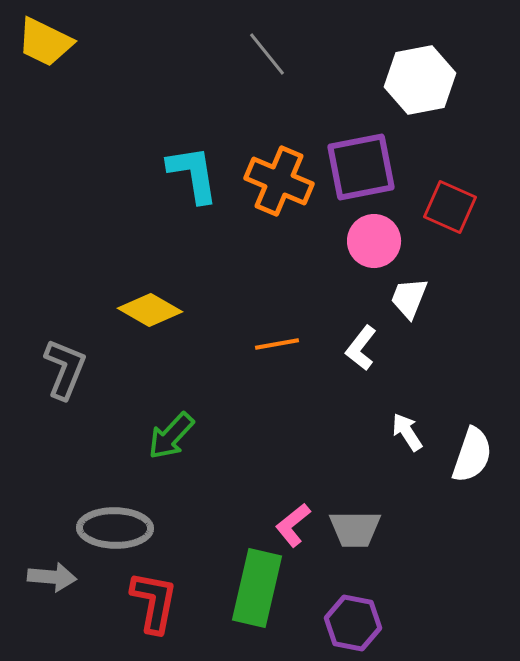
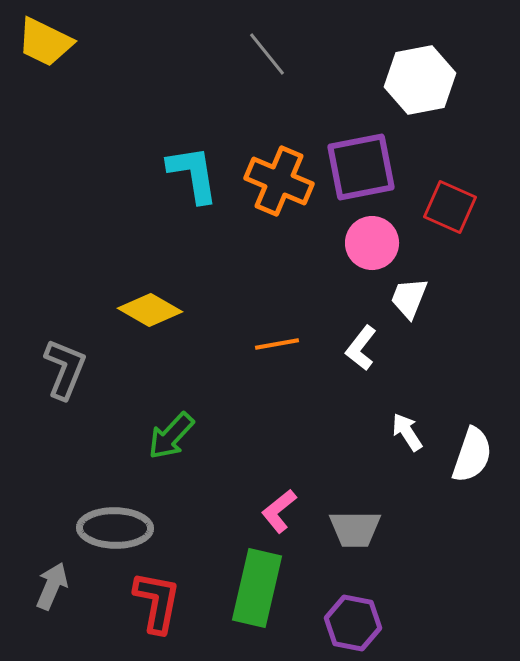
pink circle: moved 2 px left, 2 px down
pink L-shape: moved 14 px left, 14 px up
gray arrow: moved 9 px down; rotated 72 degrees counterclockwise
red L-shape: moved 3 px right
